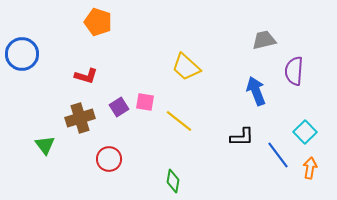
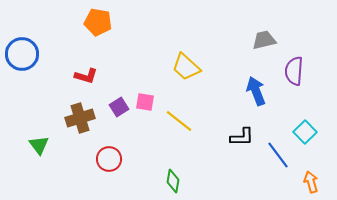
orange pentagon: rotated 8 degrees counterclockwise
green triangle: moved 6 px left
orange arrow: moved 1 px right, 14 px down; rotated 25 degrees counterclockwise
